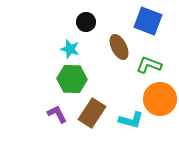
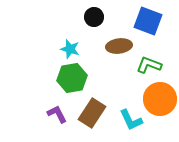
black circle: moved 8 px right, 5 px up
brown ellipse: moved 1 px up; rotated 70 degrees counterclockwise
green hexagon: moved 1 px up; rotated 12 degrees counterclockwise
cyan L-shape: rotated 50 degrees clockwise
